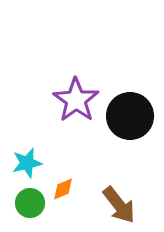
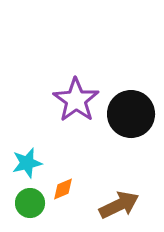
black circle: moved 1 px right, 2 px up
brown arrow: rotated 78 degrees counterclockwise
